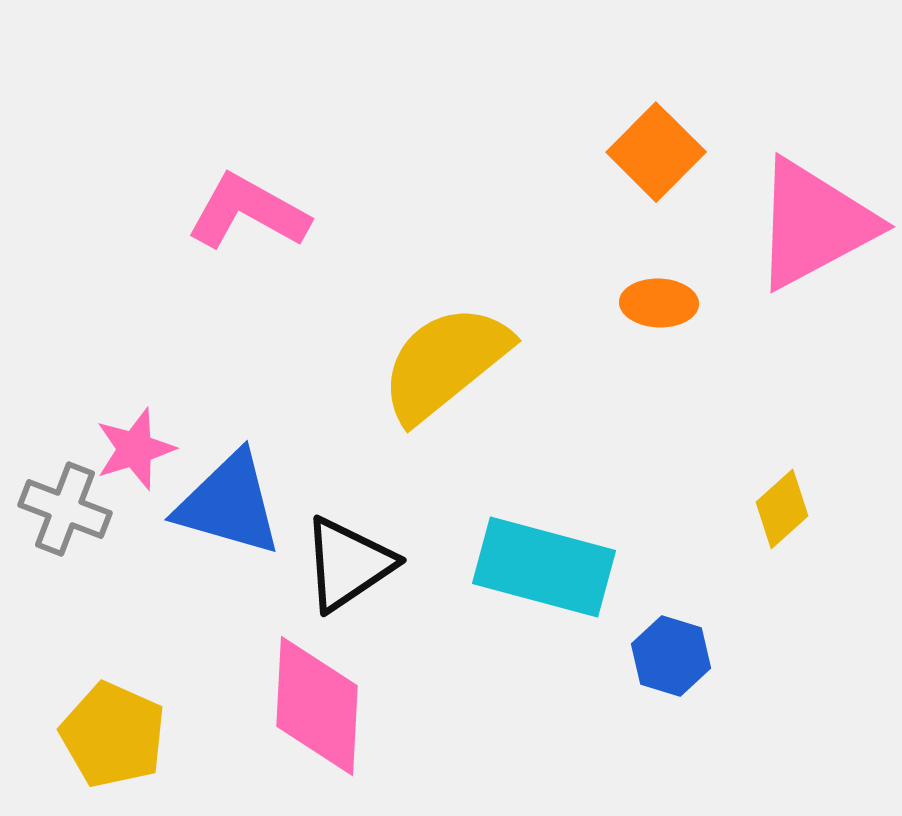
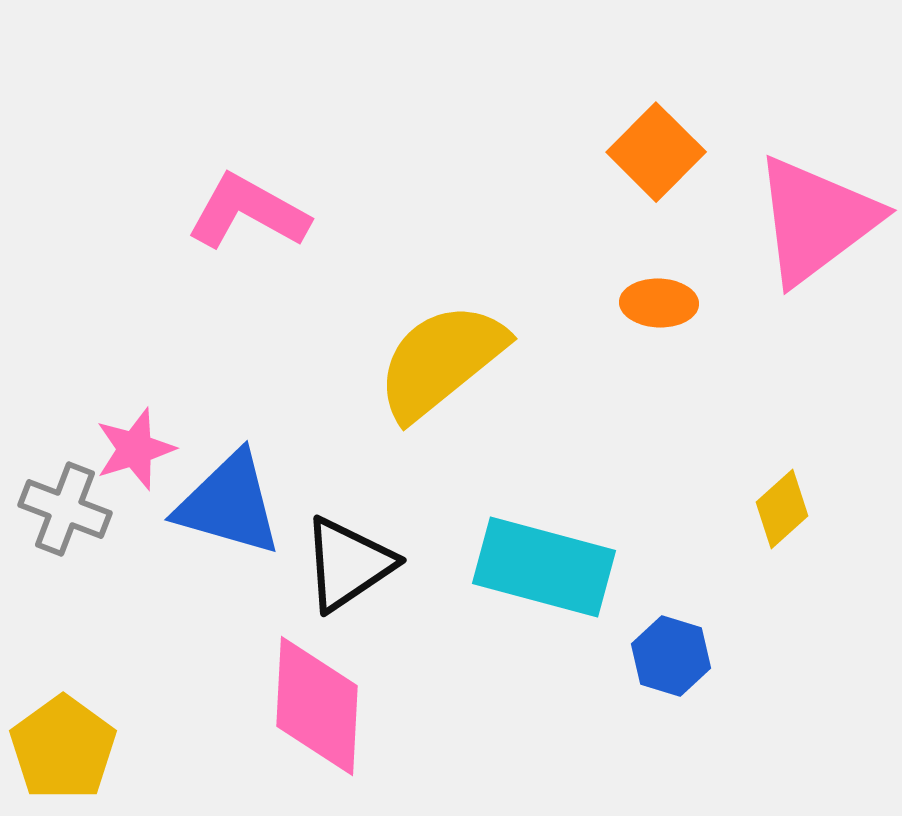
pink triangle: moved 2 px right, 4 px up; rotated 9 degrees counterclockwise
yellow semicircle: moved 4 px left, 2 px up
yellow pentagon: moved 50 px left, 13 px down; rotated 12 degrees clockwise
